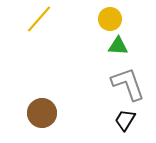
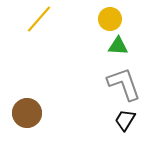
gray L-shape: moved 4 px left
brown circle: moved 15 px left
